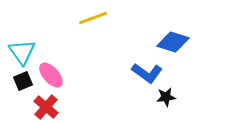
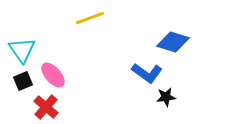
yellow line: moved 3 px left
cyan triangle: moved 2 px up
pink ellipse: moved 2 px right
